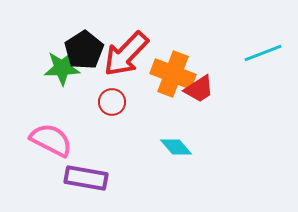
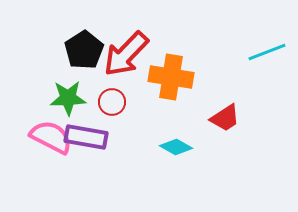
cyan line: moved 4 px right, 1 px up
green star: moved 6 px right, 30 px down
orange cross: moved 2 px left, 3 px down; rotated 12 degrees counterclockwise
red trapezoid: moved 26 px right, 29 px down
pink semicircle: moved 3 px up
cyan diamond: rotated 20 degrees counterclockwise
purple rectangle: moved 41 px up
